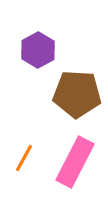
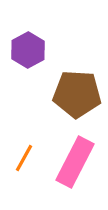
purple hexagon: moved 10 px left
